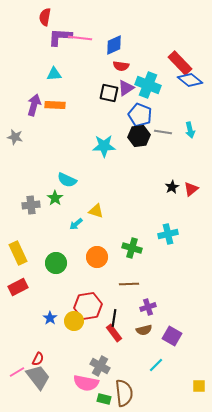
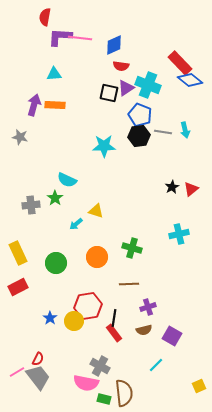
cyan arrow at (190, 130): moved 5 px left
gray star at (15, 137): moved 5 px right
cyan cross at (168, 234): moved 11 px right
yellow square at (199, 386): rotated 24 degrees counterclockwise
